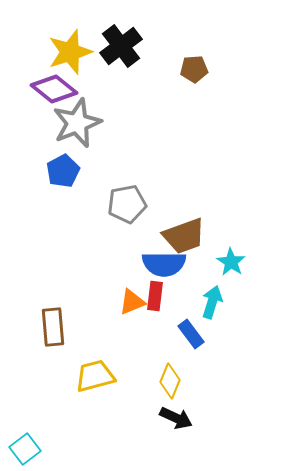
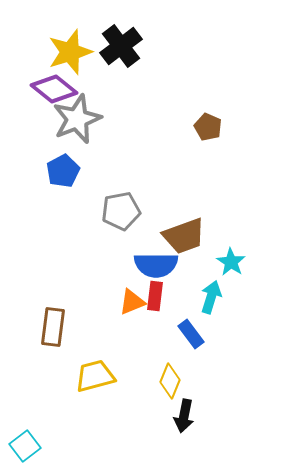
brown pentagon: moved 14 px right, 58 px down; rotated 28 degrees clockwise
gray star: moved 4 px up
gray pentagon: moved 6 px left, 7 px down
blue semicircle: moved 8 px left, 1 px down
cyan arrow: moved 1 px left, 5 px up
brown rectangle: rotated 12 degrees clockwise
black arrow: moved 8 px right, 2 px up; rotated 76 degrees clockwise
cyan square: moved 3 px up
